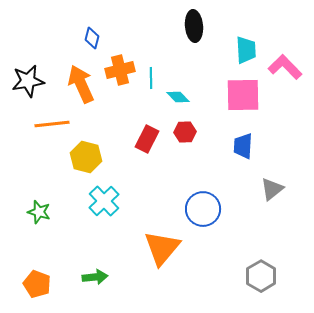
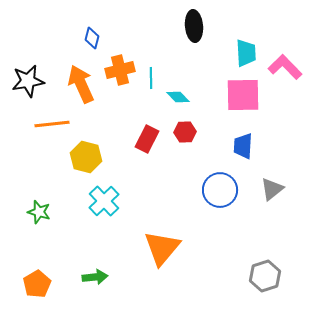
cyan trapezoid: moved 3 px down
blue circle: moved 17 px right, 19 px up
gray hexagon: moved 4 px right; rotated 12 degrees clockwise
orange pentagon: rotated 20 degrees clockwise
